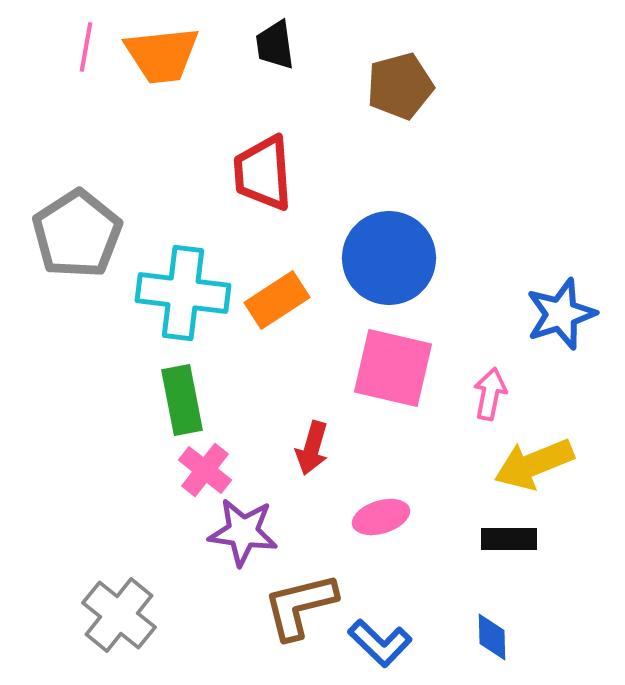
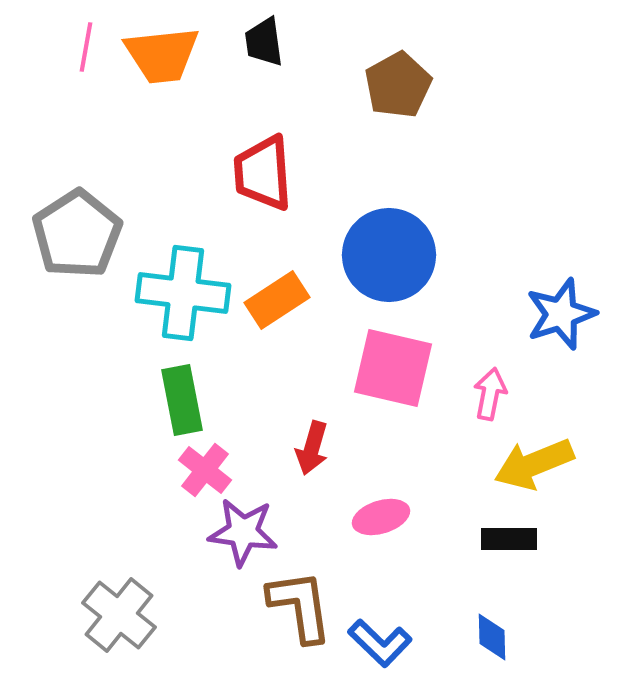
black trapezoid: moved 11 px left, 3 px up
brown pentagon: moved 2 px left, 1 px up; rotated 14 degrees counterclockwise
blue circle: moved 3 px up
brown L-shape: rotated 96 degrees clockwise
